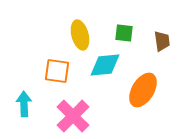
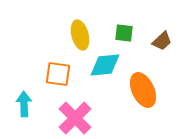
brown trapezoid: rotated 55 degrees clockwise
orange square: moved 1 px right, 3 px down
orange ellipse: rotated 56 degrees counterclockwise
pink cross: moved 2 px right, 2 px down
